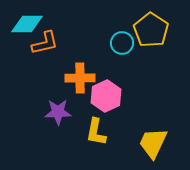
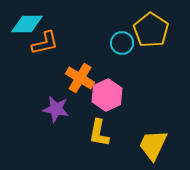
orange cross: rotated 32 degrees clockwise
pink hexagon: moved 1 px right, 1 px up
purple star: moved 2 px left, 3 px up; rotated 12 degrees clockwise
yellow L-shape: moved 3 px right, 1 px down
yellow trapezoid: moved 2 px down
